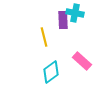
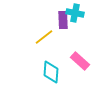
yellow line: rotated 66 degrees clockwise
pink rectangle: moved 2 px left
cyan diamond: rotated 50 degrees counterclockwise
